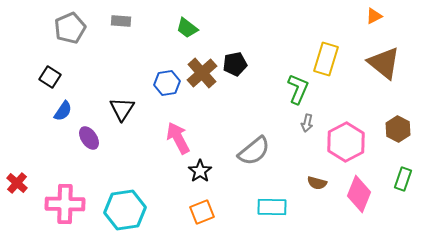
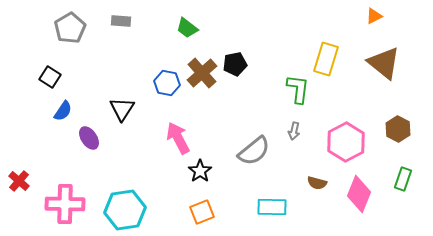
gray pentagon: rotated 8 degrees counterclockwise
blue hexagon: rotated 20 degrees clockwise
green L-shape: rotated 16 degrees counterclockwise
gray arrow: moved 13 px left, 8 px down
red cross: moved 2 px right, 2 px up
